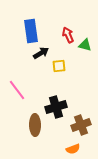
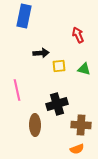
blue rectangle: moved 7 px left, 15 px up; rotated 20 degrees clockwise
red arrow: moved 10 px right
green triangle: moved 1 px left, 24 px down
black arrow: rotated 28 degrees clockwise
pink line: rotated 25 degrees clockwise
black cross: moved 1 px right, 3 px up
brown cross: rotated 24 degrees clockwise
orange semicircle: moved 4 px right
